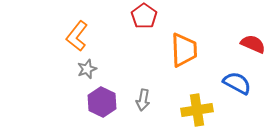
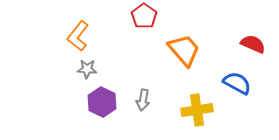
orange L-shape: moved 1 px right
orange trapezoid: rotated 39 degrees counterclockwise
gray star: rotated 24 degrees clockwise
